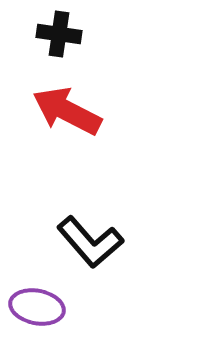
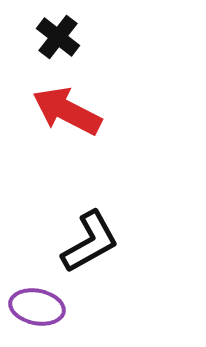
black cross: moved 1 px left, 3 px down; rotated 30 degrees clockwise
black L-shape: rotated 78 degrees counterclockwise
